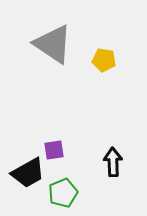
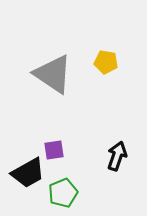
gray triangle: moved 30 px down
yellow pentagon: moved 2 px right, 2 px down
black arrow: moved 4 px right, 6 px up; rotated 20 degrees clockwise
